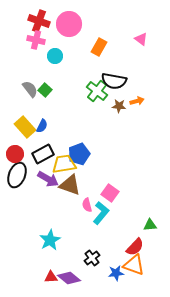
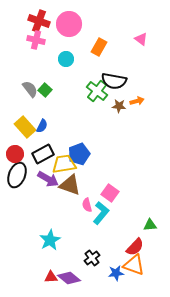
cyan circle: moved 11 px right, 3 px down
